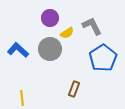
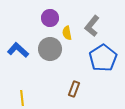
gray L-shape: rotated 115 degrees counterclockwise
yellow semicircle: rotated 112 degrees clockwise
